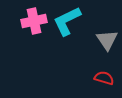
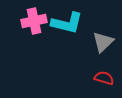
cyan L-shape: moved 2 px down; rotated 140 degrees counterclockwise
gray triangle: moved 4 px left, 2 px down; rotated 20 degrees clockwise
